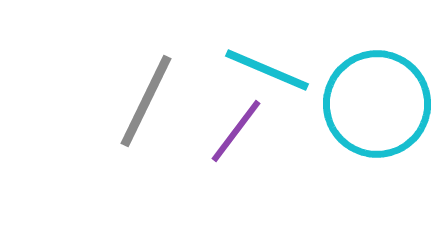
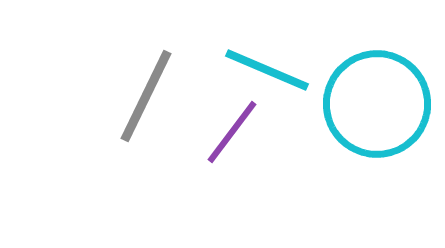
gray line: moved 5 px up
purple line: moved 4 px left, 1 px down
